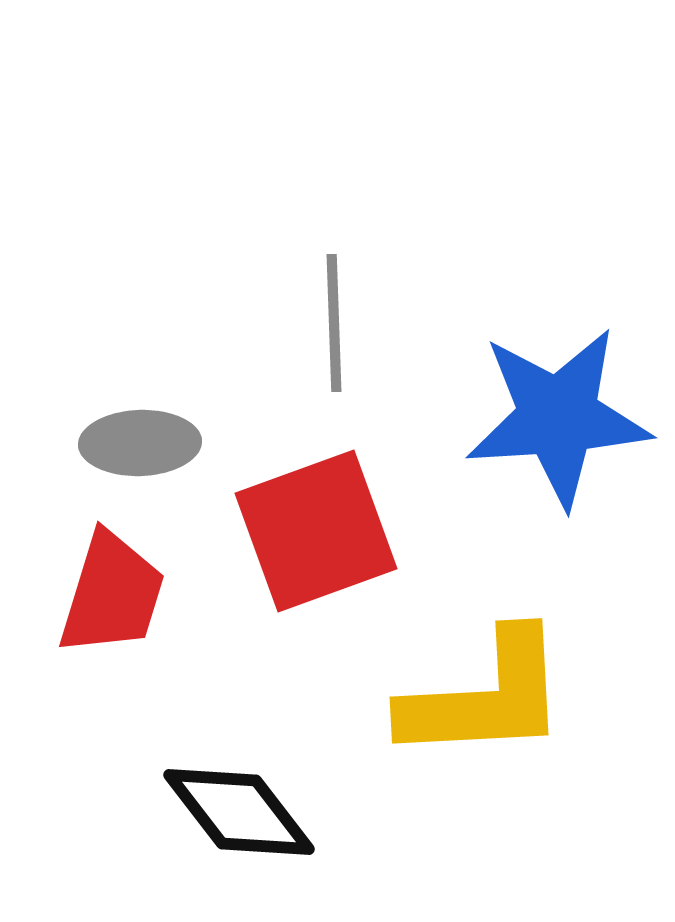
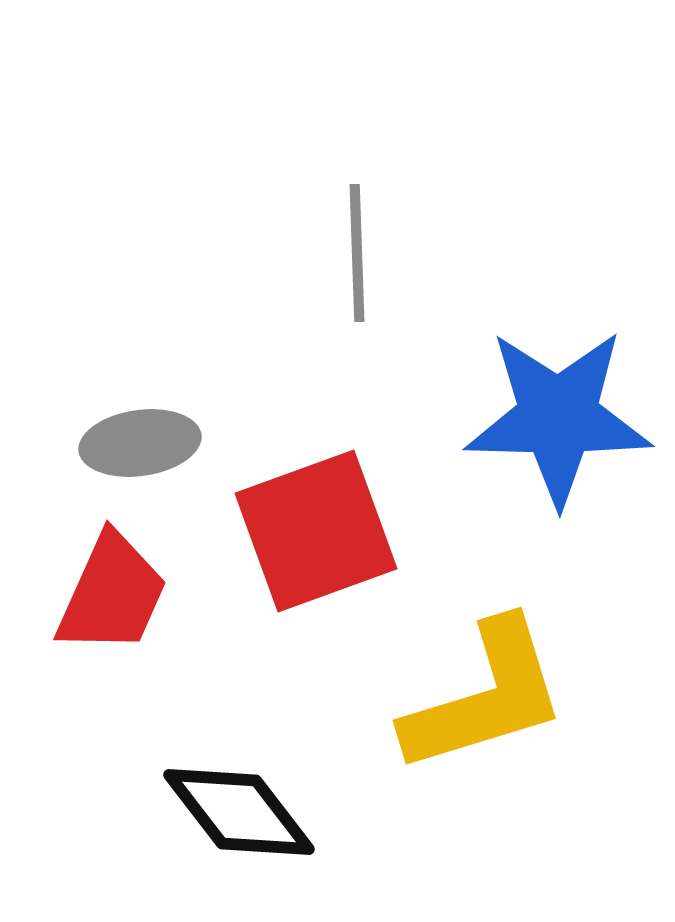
gray line: moved 23 px right, 70 px up
blue star: rotated 5 degrees clockwise
gray ellipse: rotated 6 degrees counterclockwise
red trapezoid: rotated 7 degrees clockwise
yellow L-shape: rotated 14 degrees counterclockwise
